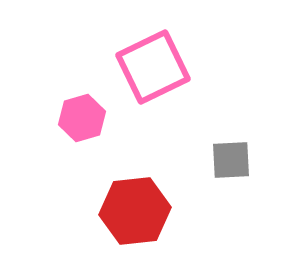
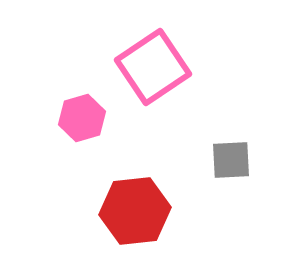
pink square: rotated 8 degrees counterclockwise
